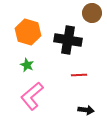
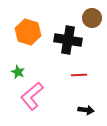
brown circle: moved 5 px down
green star: moved 9 px left, 7 px down
